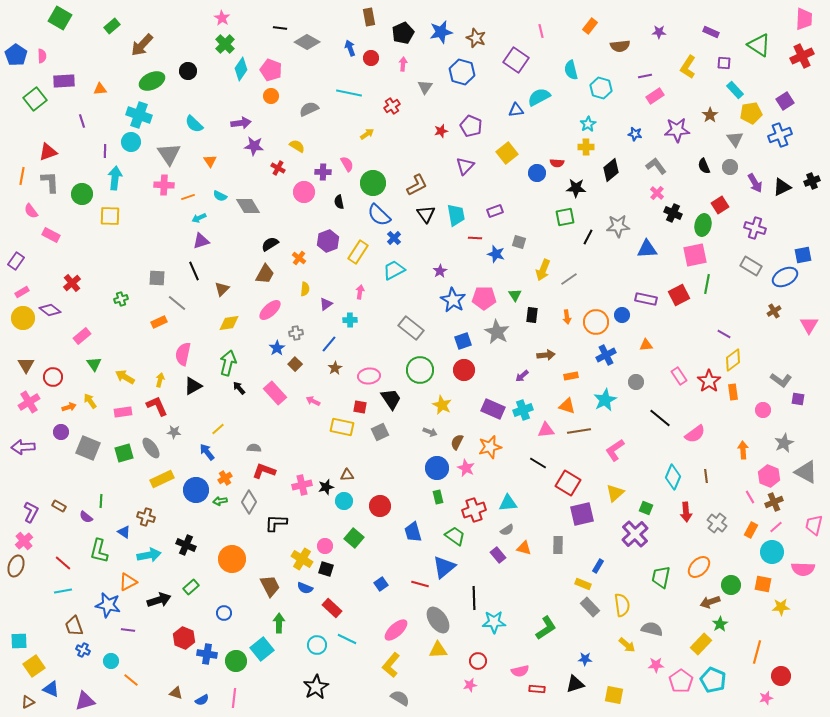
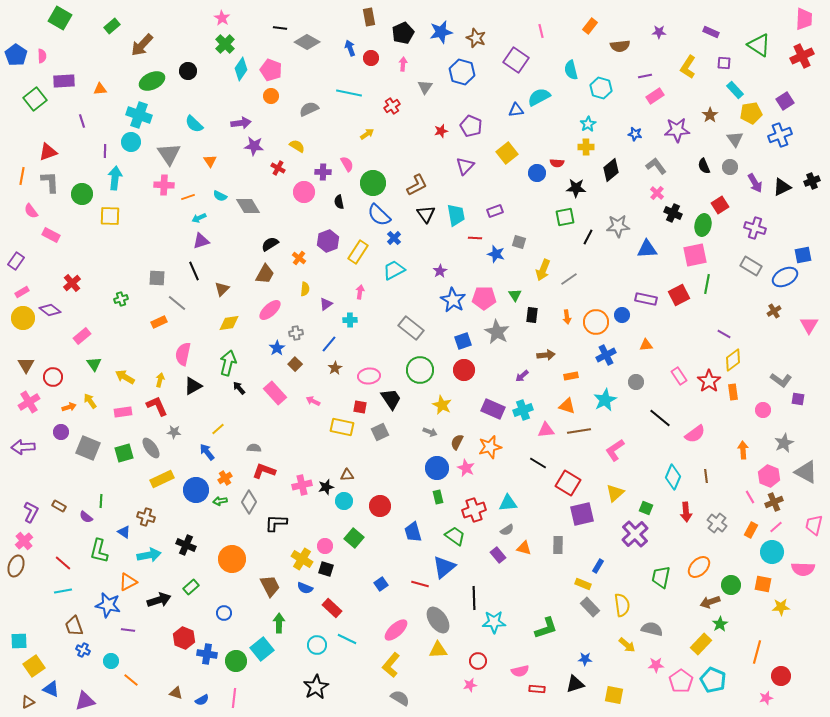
green L-shape at (546, 628): rotated 15 degrees clockwise
